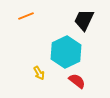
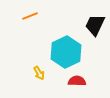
orange line: moved 4 px right
black trapezoid: moved 11 px right, 5 px down
red semicircle: rotated 36 degrees counterclockwise
